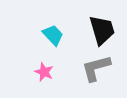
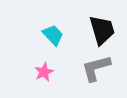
pink star: rotated 24 degrees clockwise
